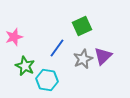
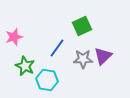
gray star: rotated 24 degrees clockwise
